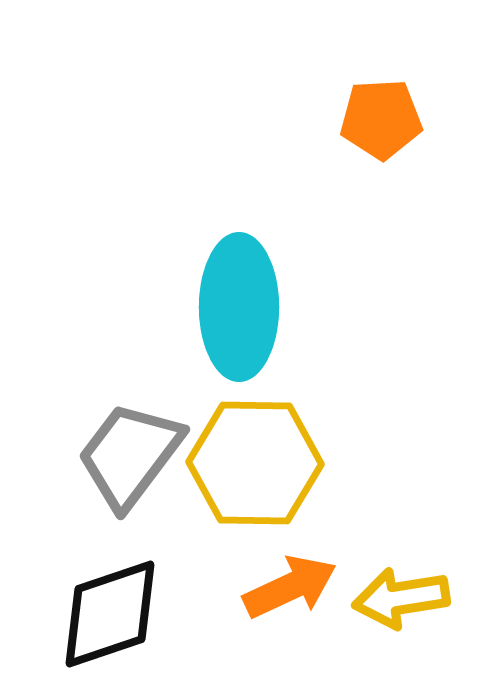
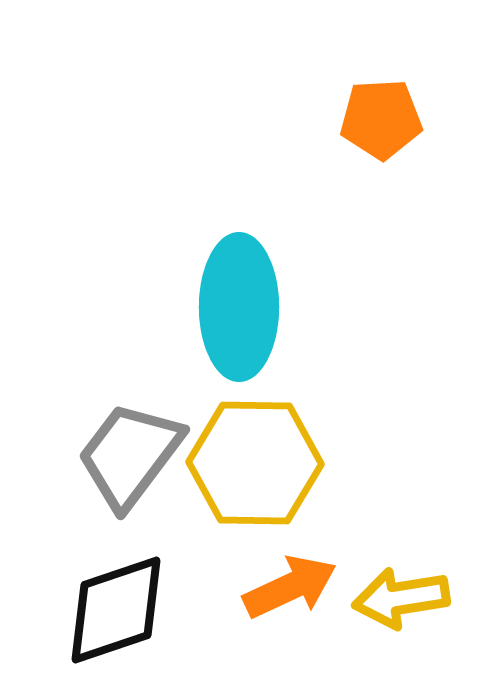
black diamond: moved 6 px right, 4 px up
